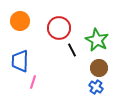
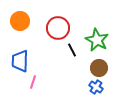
red circle: moved 1 px left
